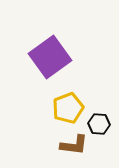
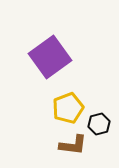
black hexagon: rotated 20 degrees counterclockwise
brown L-shape: moved 1 px left
